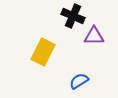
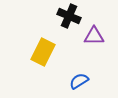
black cross: moved 4 px left
